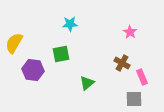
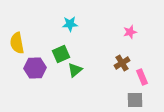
pink star: rotated 24 degrees clockwise
yellow semicircle: moved 3 px right; rotated 40 degrees counterclockwise
green square: rotated 12 degrees counterclockwise
brown cross: rotated 28 degrees clockwise
purple hexagon: moved 2 px right, 2 px up; rotated 10 degrees counterclockwise
green triangle: moved 12 px left, 13 px up
gray square: moved 1 px right, 1 px down
